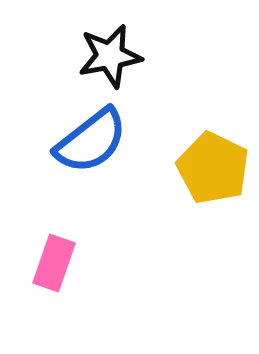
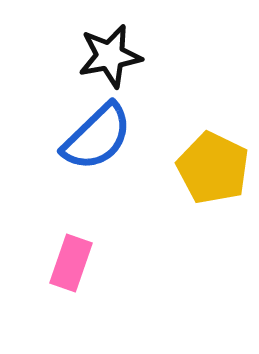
blue semicircle: moved 6 px right, 4 px up; rotated 6 degrees counterclockwise
pink rectangle: moved 17 px right
